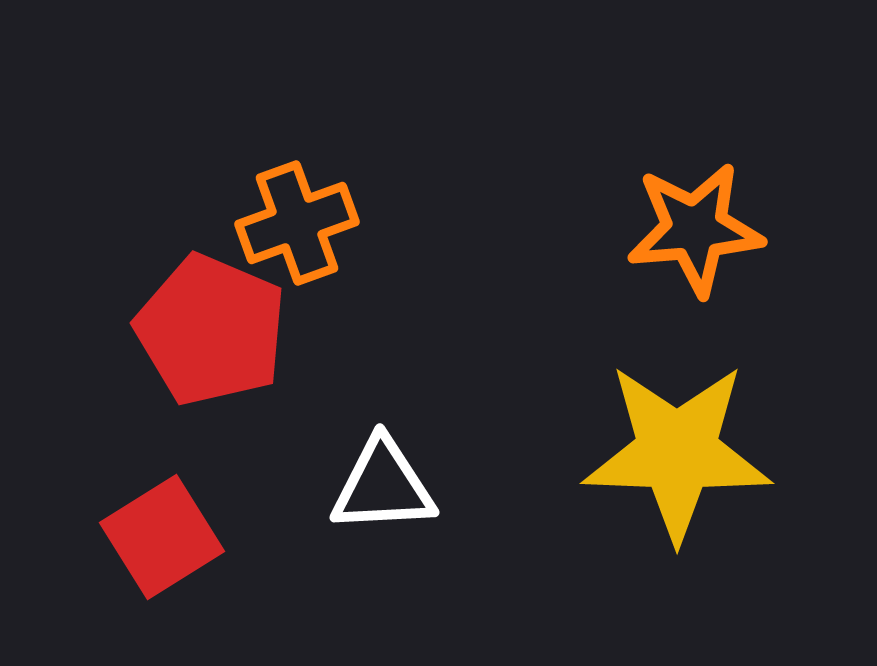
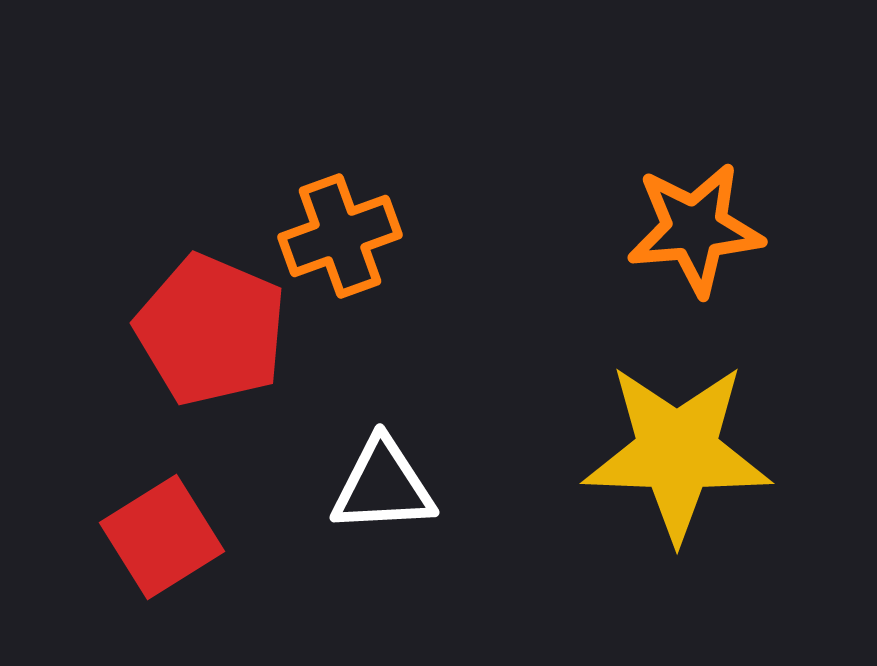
orange cross: moved 43 px right, 13 px down
